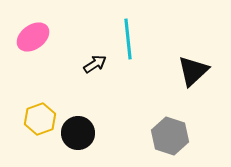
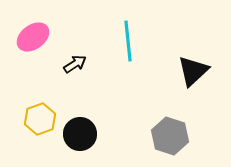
cyan line: moved 2 px down
black arrow: moved 20 px left
black circle: moved 2 px right, 1 px down
